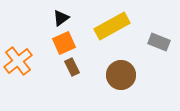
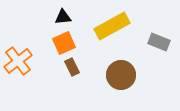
black triangle: moved 2 px right, 1 px up; rotated 30 degrees clockwise
